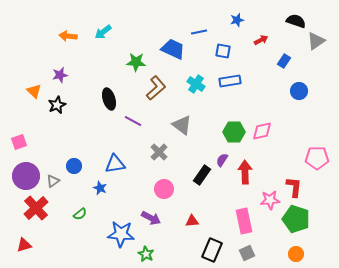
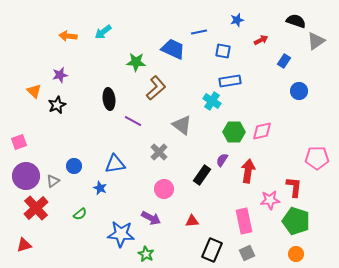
cyan cross at (196, 84): moved 16 px right, 17 px down
black ellipse at (109, 99): rotated 10 degrees clockwise
red arrow at (245, 172): moved 3 px right, 1 px up; rotated 10 degrees clockwise
green pentagon at (296, 219): moved 2 px down
